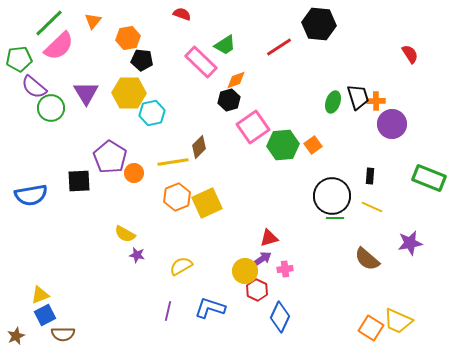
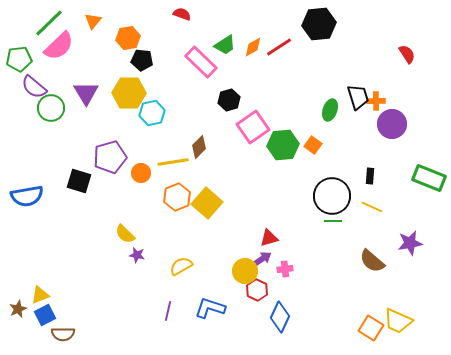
black hexagon at (319, 24): rotated 12 degrees counterclockwise
red semicircle at (410, 54): moved 3 px left
orange diamond at (236, 80): moved 17 px right, 33 px up; rotated 10 degrees counterclockwise
green ellipse at (333, 102): moved 3 px left, 8 px down
orange square at (313, 145): rotated 18 degrees counterclockwise
purple pentagon at (110, 157): rotated 24 degrees clockwise
orange circle at (134, 173): moved 7 px right
black square at (79, 181): rotated 20 degrees clockwise
blue semicircle at (31, 195): moved 4 px left, 1 px down
yellow square at (207, 203): rotated 24 degrees counterclockwise
green line at (335, 218): moved 2 px left, 3 px down
yellow semicircle at (125, 234): rotated 15 degrees clockwise
brown semicircle at (367, 259): moved 5 px right, 2 px down
brown star at (16, 336): moved 2 px right, 27 px up
